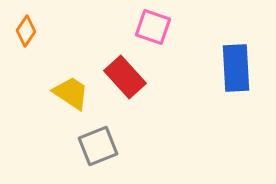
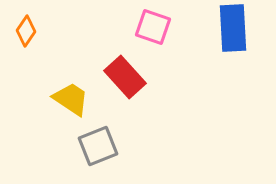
blue rectangle: moved 3 px left, 40 px up
yellow trapezoid: moved 6 px down
